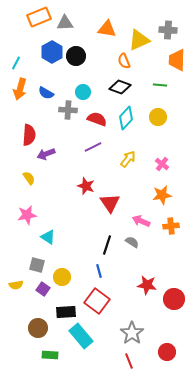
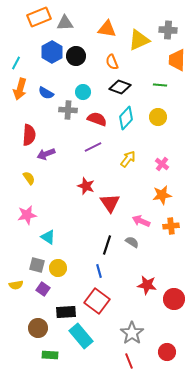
orange semicircle at (124, 61): moved 12 px left, 1 px down
yellow circle at (62, 277): moved 4 px left, 9 px up
